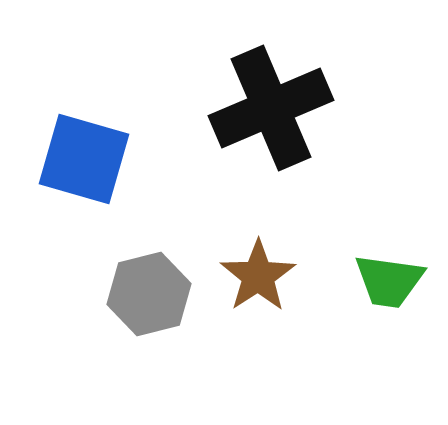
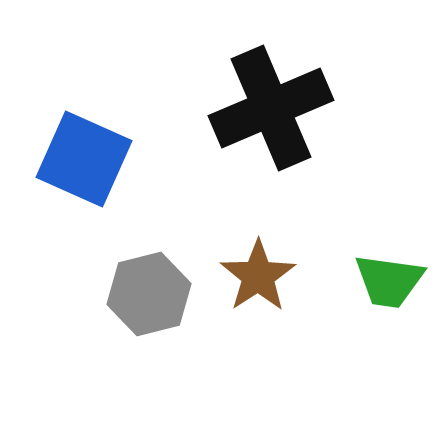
blue square: rotated 8 degrees clockwise
